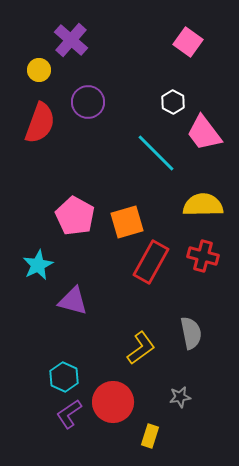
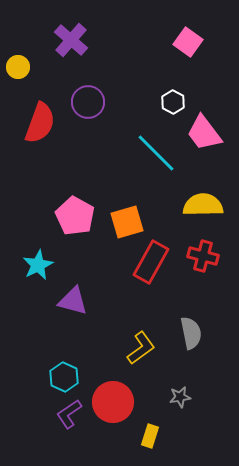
yellow circle: moved 21 px left, 3 px up
